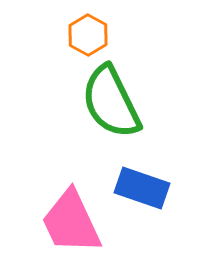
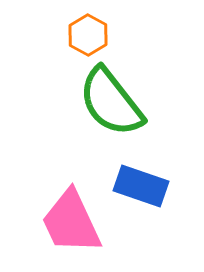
green semicircle: rotated 12 degrees counterclockwise
blue rectangle: moved 1 px left, 2 px up
